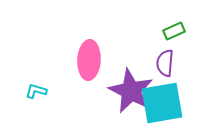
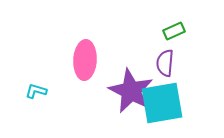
pink ellipse: moved 4 px left
